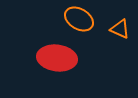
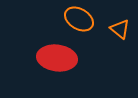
orange triangle: rotated 15 degrees clockwise
